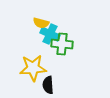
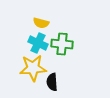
cyan cross: moved 12 px left, 9 px down
black semicircle: moved 4 px right, 3 px up
